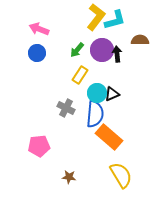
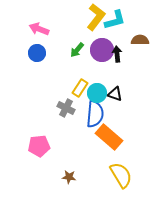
yellow rectangle: moved 13 px down
black triangle: moved 3 px right; rotated 42 degrees clockwise
